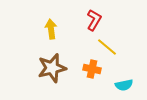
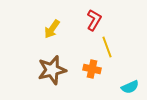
yellow arrow: moved 1 px right; rotated 138 degrees counterclockwise
yellow line: rotated 30 degrees clockwise
brown star: moved 2 px down
cyan semicircle: moved 6 px right, 2 px down; rotated 12 degrees counterclockwise
